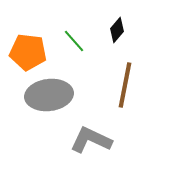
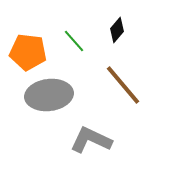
brown line: moved 2 px left; rotated 51 degrees counterclockwise
